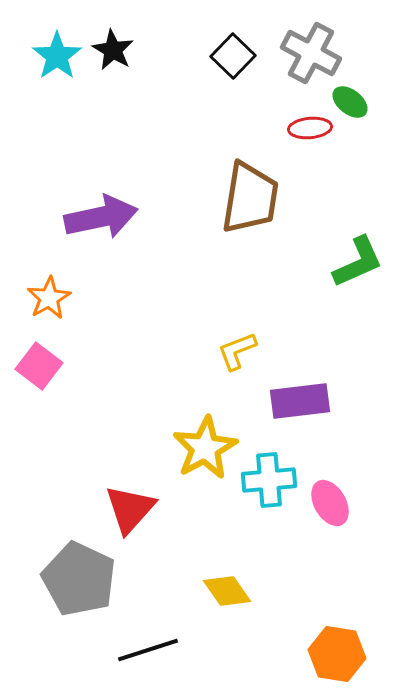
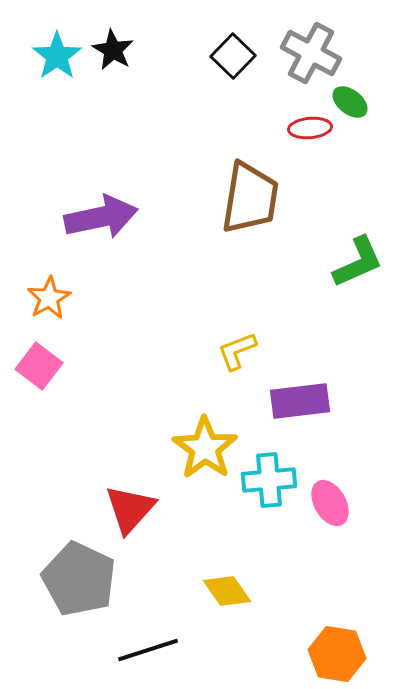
yellow star: rotated 8 degrees counterclockwise
